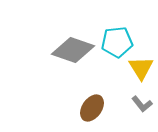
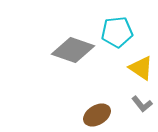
cyan pentagon: moved 10 px up
yellow triangle: rotated 24 degrees counterclockwise
brown ellipse: moved 5 px right, 7 px down; rotated 24 degrees clockwise
